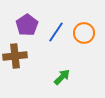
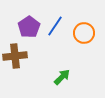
purple pentagon: moved 2 px right, 2 px down
blue line: moved 1 px left, 6 px up
